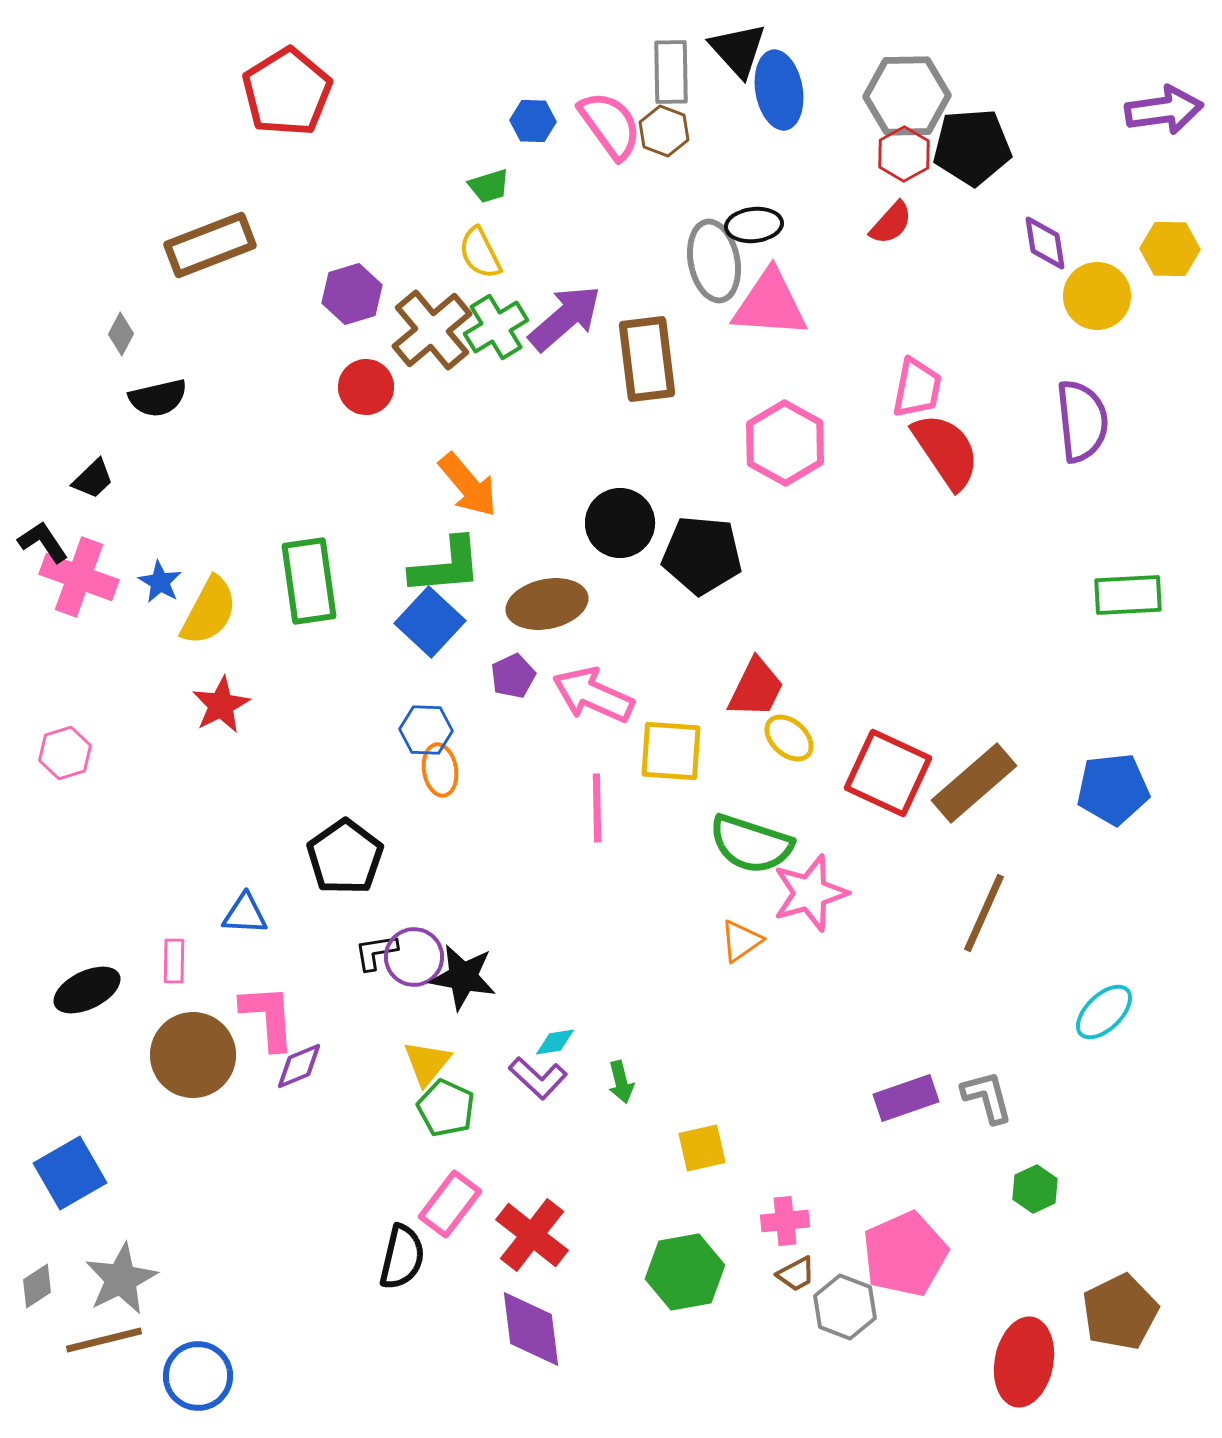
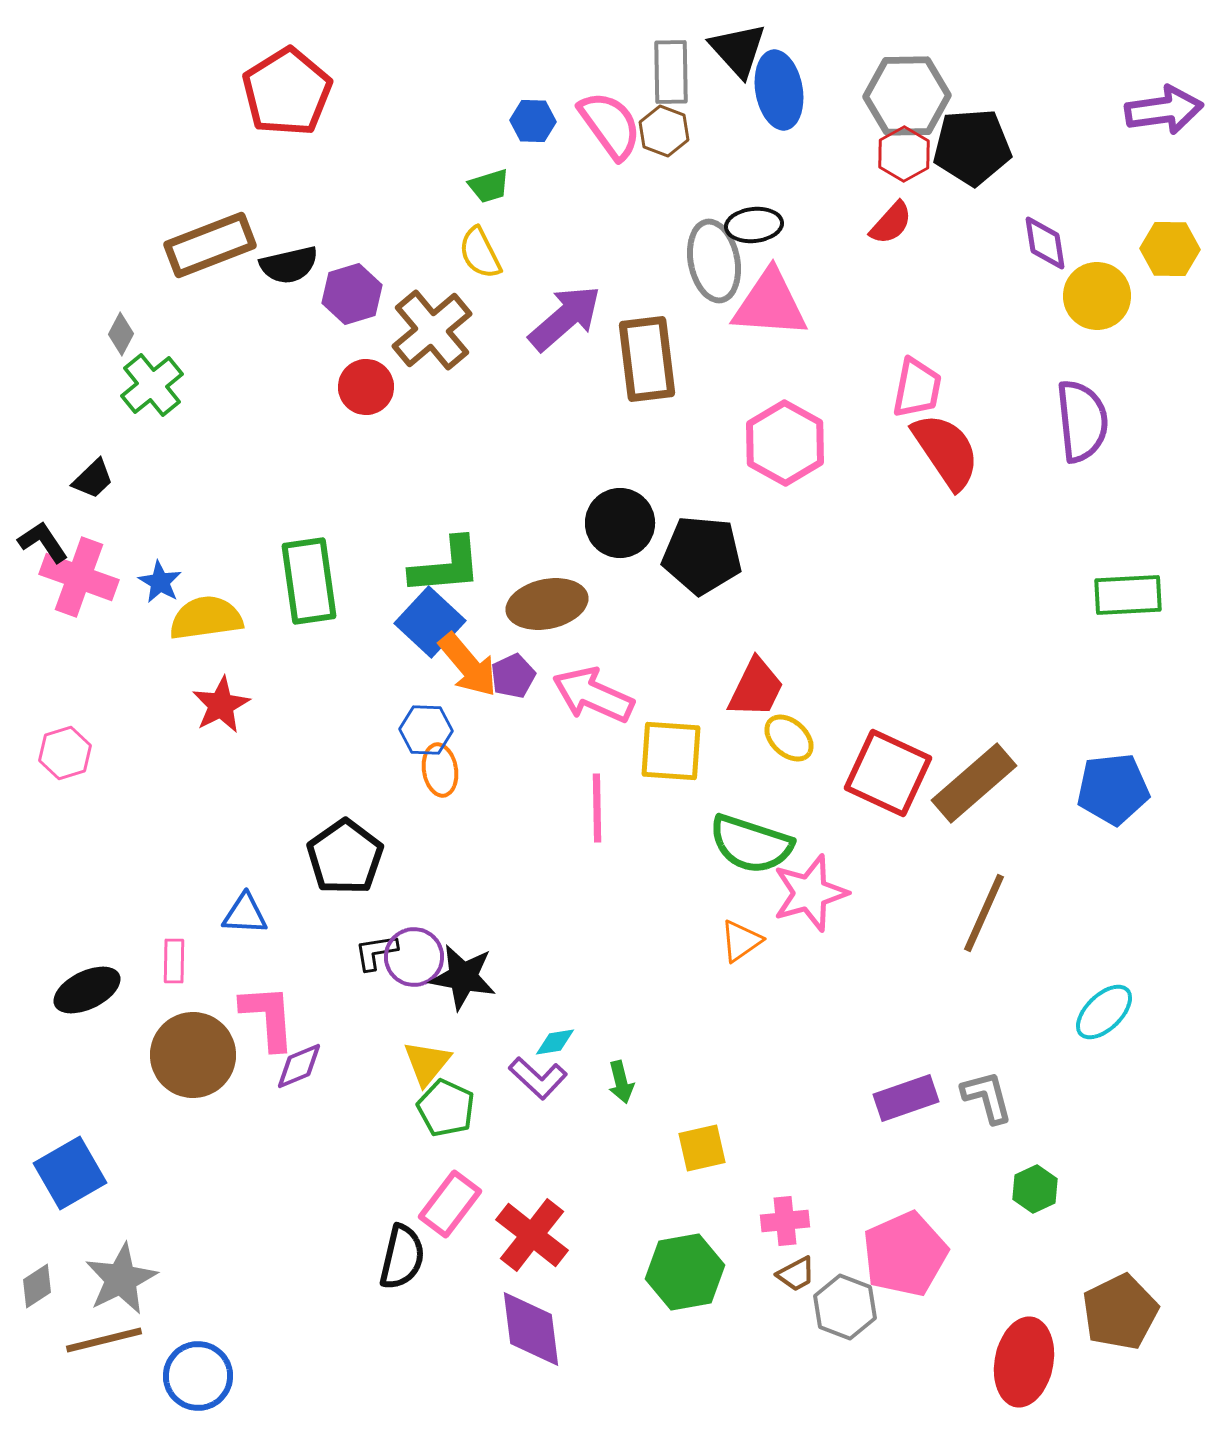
green cross at (496, 327): moved 344 px left, 58 px down; rotated 8 degrees counterclockwise
black semicircle at (158, 398): moved 131 px right, 133 px up
orange arrow at (468, 485): moved 180 px down
yellow semicircle at (209, 611): moved 3 px left, 7 px down; rotated 126 degrees counterclockwise
